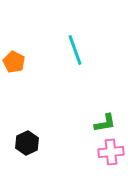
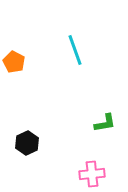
pink cross: moved 19 px left, 22 px down
